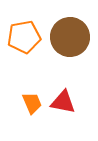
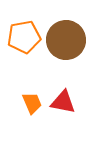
brown circle: moved 4 px left, 3 px down
